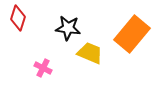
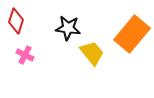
red diamond: moved 2 px left, 3 px down
yellow trapezoid: moved 2 px right; rotated 28 degrees clockwise
pink cross: moved 18 px left, 13 px up
